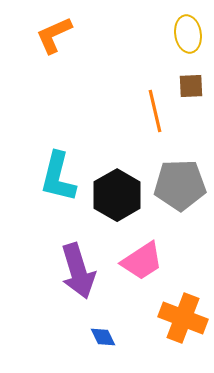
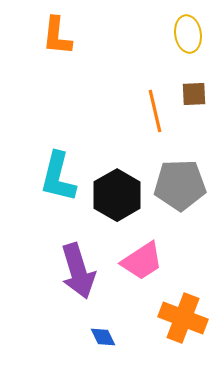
orange L-shape: moved 3 px right, 1 px down; rotated 60 degrees counterclockwise
brown square: moved 3 px right, 8 px down
